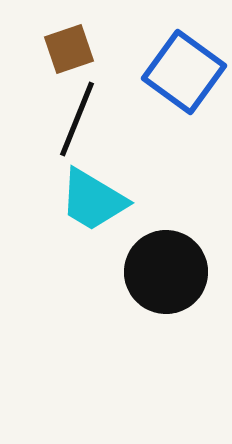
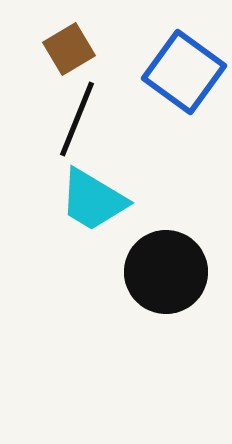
brown square: rotated 12 degrees counterclockwise
